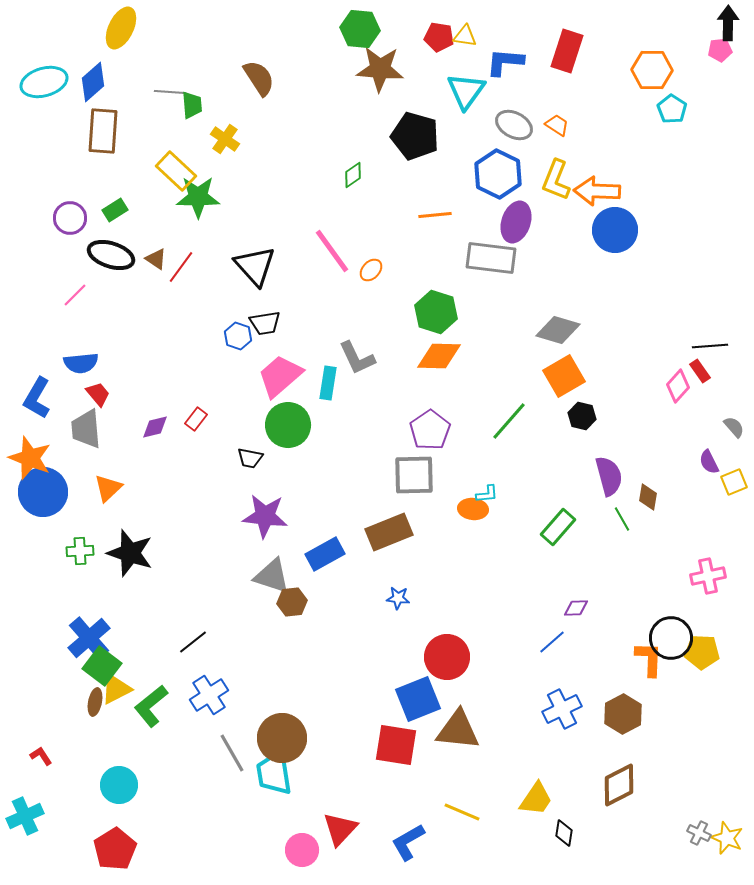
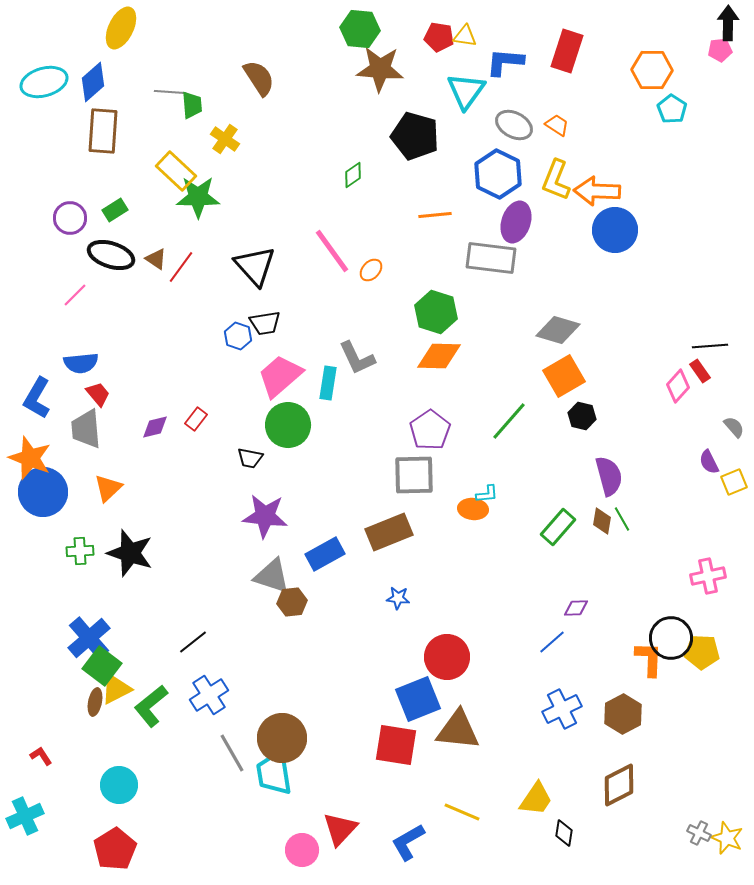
brown diamond at (648, 497): moved 46 px left, 24 px down
